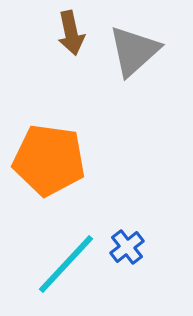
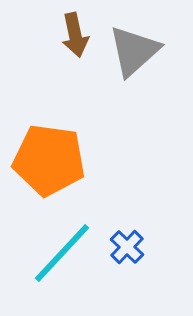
brown arrow: moved 4 px right, 2 px down
blue cross: rotated 8 degrees counterclockwise
cyan line: moved 4 px left, 11 px up
